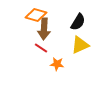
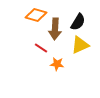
brown arrow: moved 11 px right
